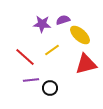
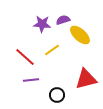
red triangle: moved 15 px down
black circle: moved 7 px right, 7 px down
